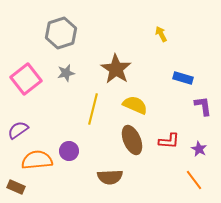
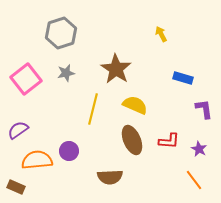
purple L-shape: moved 1 px right, 3 px down
